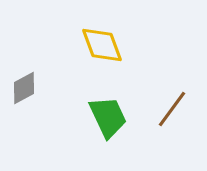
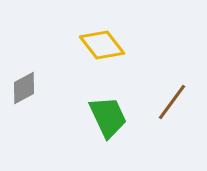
yellow diamond: rotated 18 degrees counterclockwise
brown line: moved 7 px up
